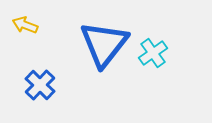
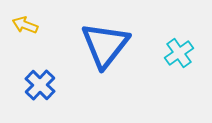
blue triangle: moved 1 px right, 1 px down
cyan cross: moved 26 px right
